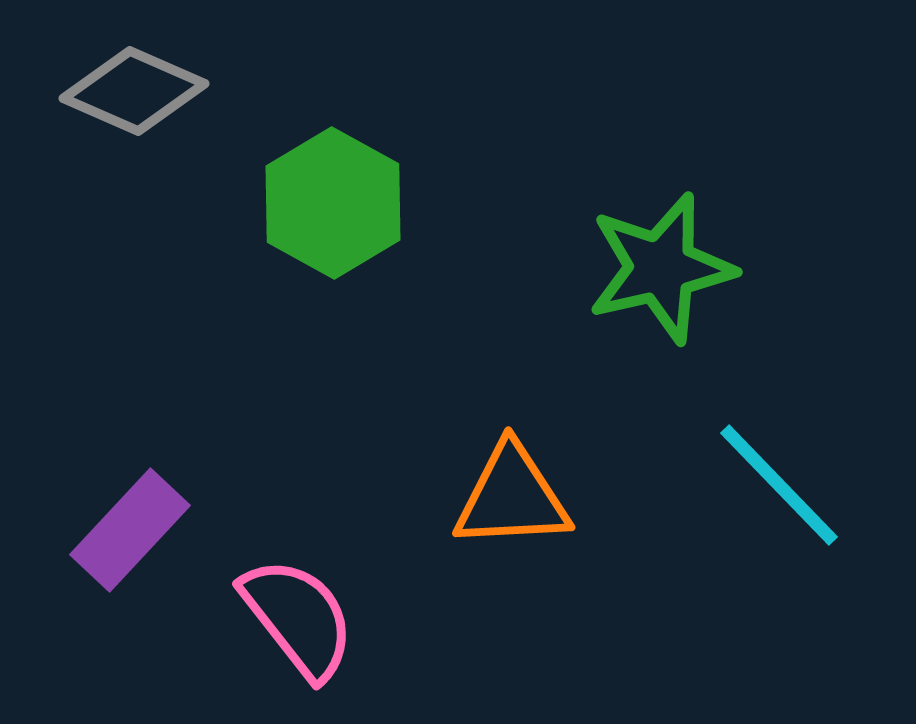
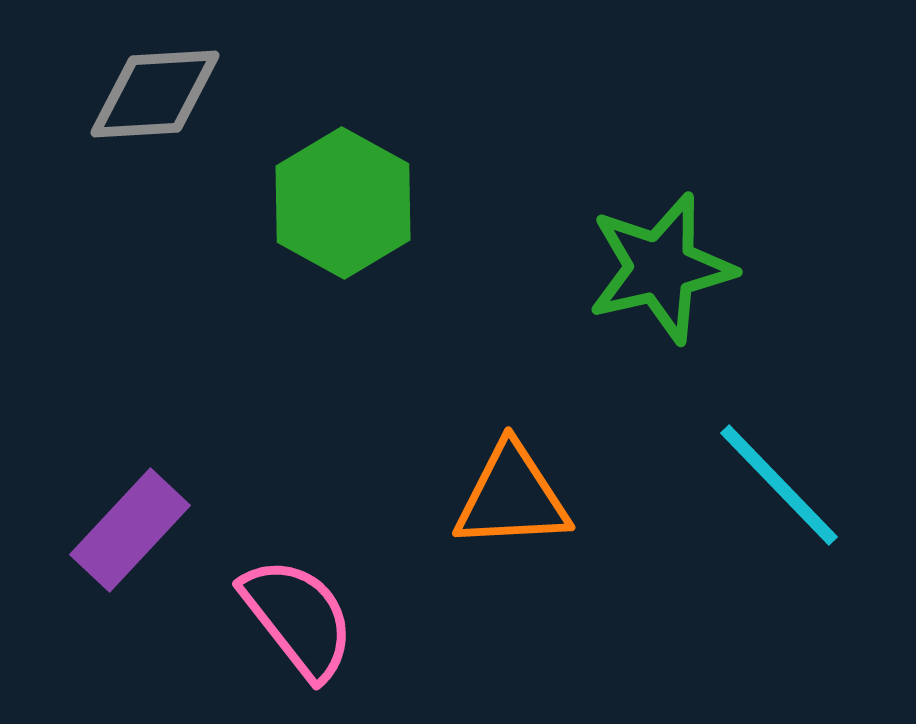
gray diamond: moved 21 px right, 3 px down; rotated 27 degrees counterclockwise
green hexagon: moved 10 px right
